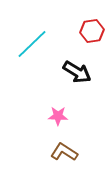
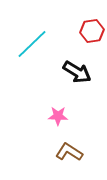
brown L-shape: moved 5 px right
